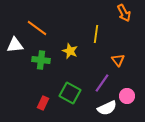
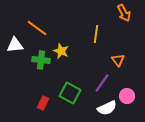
yellow star: moved 9 px left
